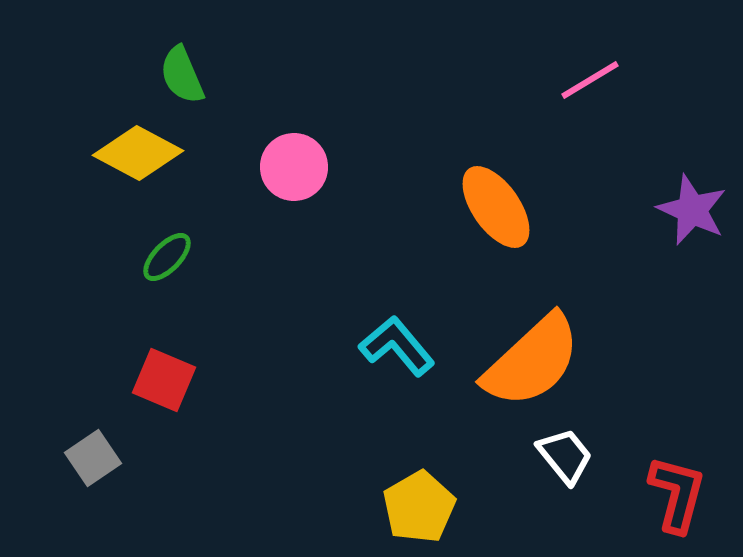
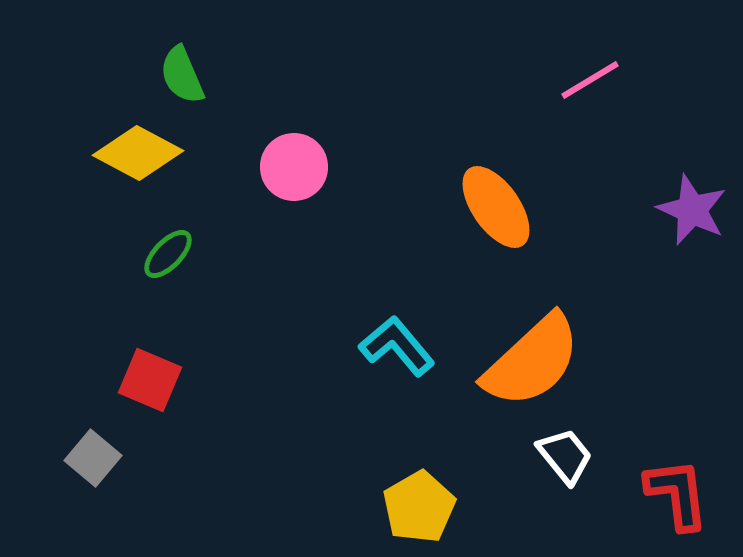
green ellipse: moved 1 px right, 3 px up
red square: moved 14 px left
gray square: rotated 16 degrees counterclockwise
red L-shape: rotated 22 degrees counterclockwise
